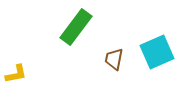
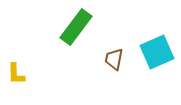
yellow L-shape: rotated 100 degrees clockwise
